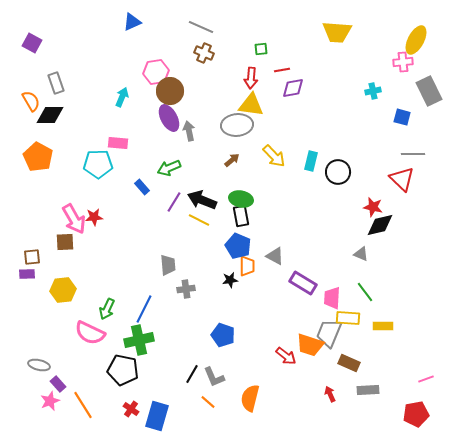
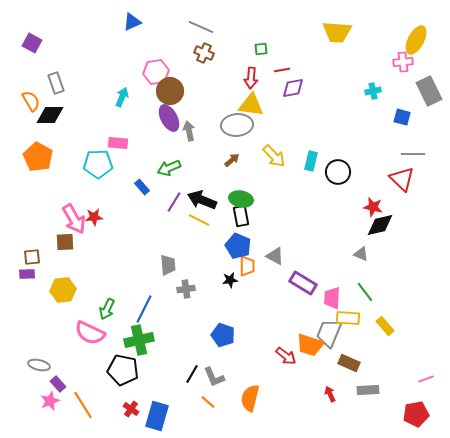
yellow rectangle at (383, 326): moved 2 px right; rotated 48 degrees clockwise
